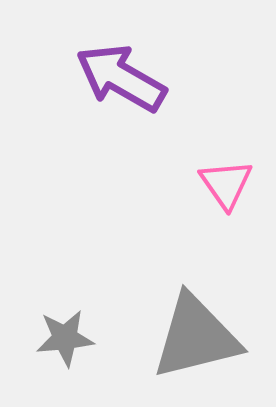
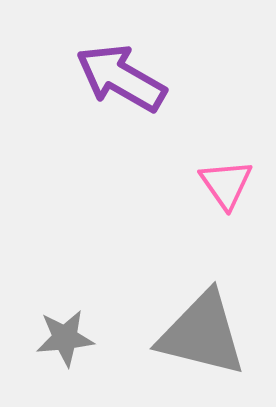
gray triangle: moved 6 px right, 3 px up; rotated 28 degrees clockwise
